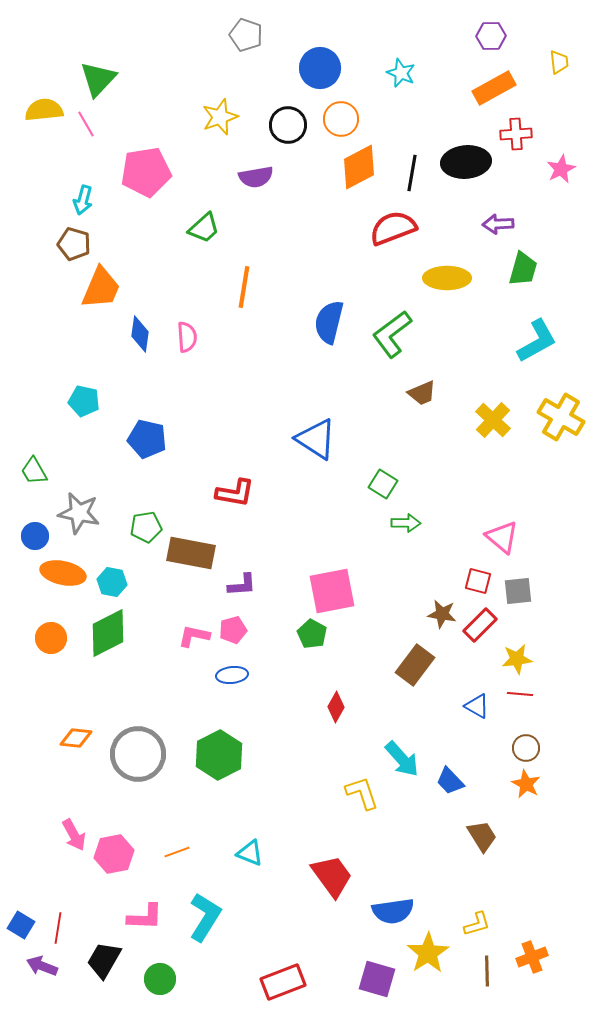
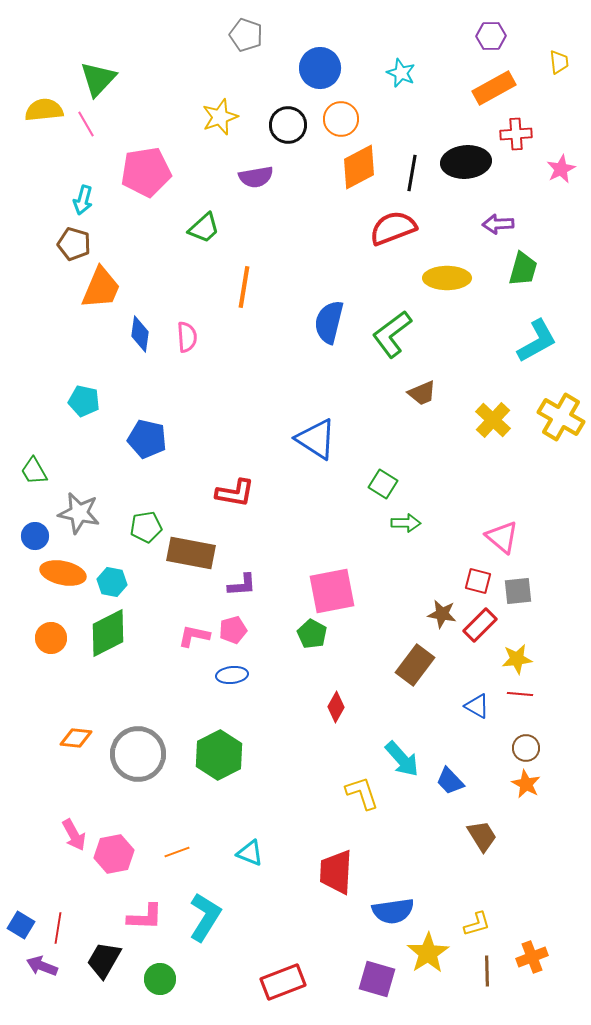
red trapezoid at (332, 876): moved 4 px right, 4 px up; rotated 141 degrees counterclockwise
